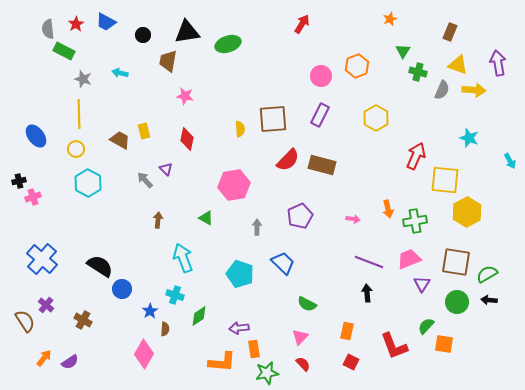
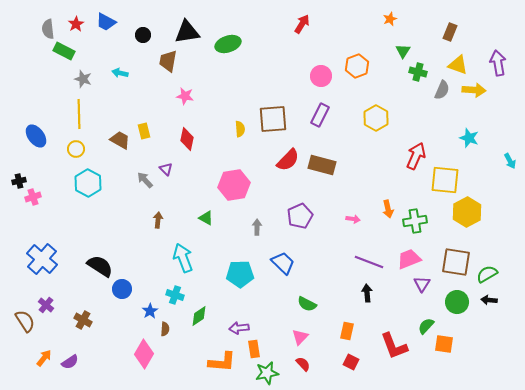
cyan pentagon at (240, 274): rotated 20 degrees counterclockwise
